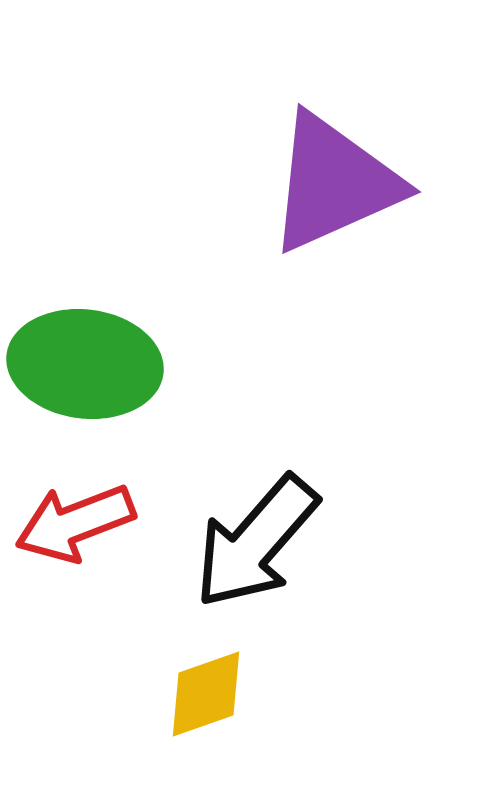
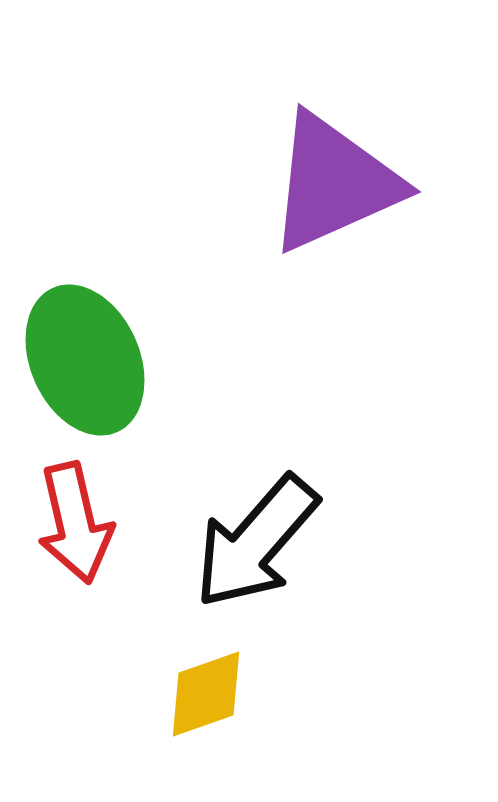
green ellipse: moved 4 px up; rotated 59 degrees clockwise
red arrow: rotated 82 degrees counterclockwise
